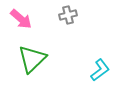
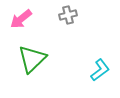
pink arrow: rotated 100 degrees clockwise
